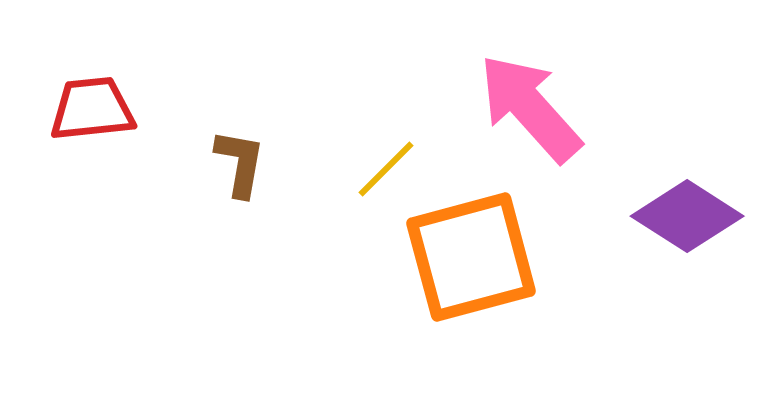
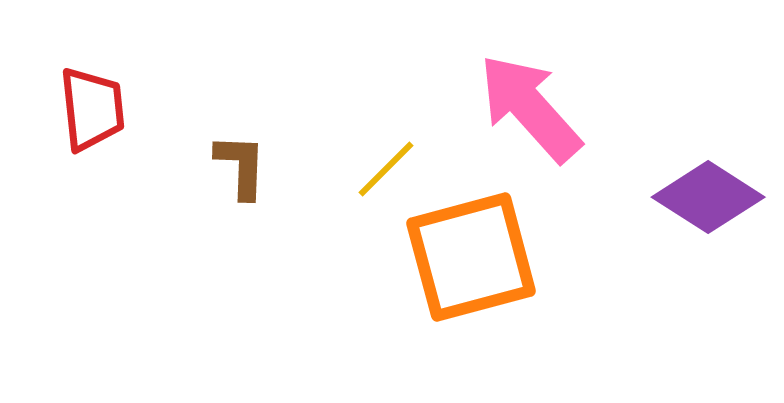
red trapezoid: rotated 90 degrees clockwise
brown L-shape: moved 1 px right, 3 px down; rotated 8 degrees counterclockwise
purple diamond: moved 21 px right, 19 px up
